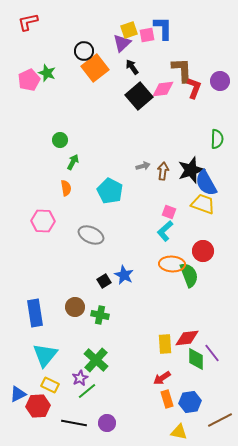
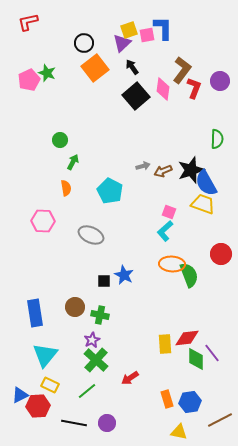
black circle at (84, 51): moved 8 px up
brown L-shape at (182, 70): rotated 40 degrees clockwise
pink diamond at (163, 89): rotated 75 degrees counterclockwise
black square at (139, 96): moved 3 px left
brown arrow at (163, 171): rotated 120 degrees counterclockwise
red circle at (203, 251): moved 18 px right, 3 px down
black square at (104, 281): rotated 32 degrees clockwise
purple star at (80, 378): moved 12 px right, 38 px up
red arrow at (162, 378): moved 32 px left
blue triangle at (18, 394): moved 2 px right, 1 px down
